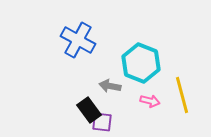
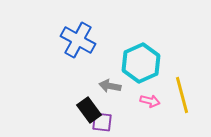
cyan hexagon: rotated 15 degrees clockwise
